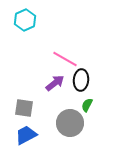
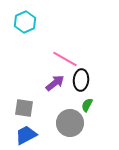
cyan hexagon: moved 2 px down
